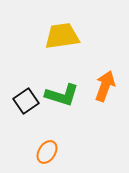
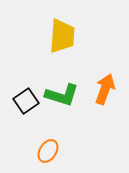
yellow trapezoid: rotated 102 degrees clockwise
orange arrow: moved 3 px down
orange ellipse: moved 1 px right, 1 px up
